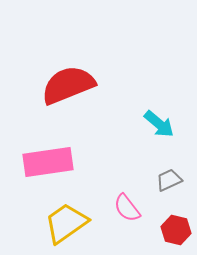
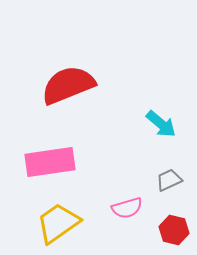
cyan arrow: moved 2 px right
pink rectangle: moved 2 px right
pink semicircle: rotated 68 degrees counterclockwise
yellow trapezoid: moved 8 px left
red hexagon: moved 2 px left
